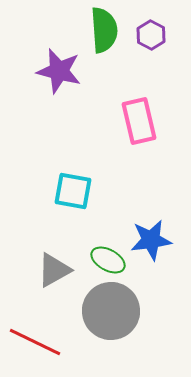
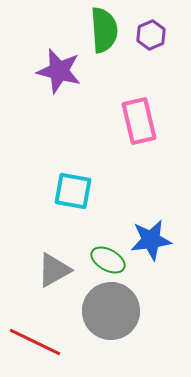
purple hexagon: rotated 8 degrees clockwise
